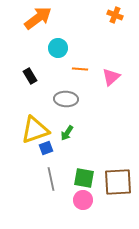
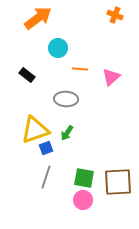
black rectangle: moved 3 px left, 1 px up; rotated 21 degrees counterclockwise
gray line: moved 5 px left, 2 px up; rotated 30 degrees clockwise
